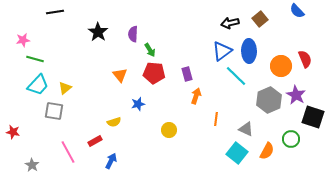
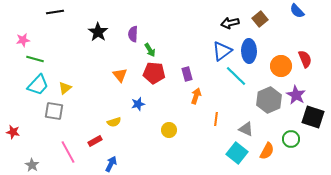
blue arrow: moved 3 px down
